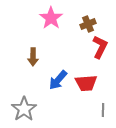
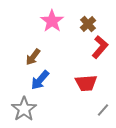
pink star: moved 1 px right, 3 px down
brown cross: rotated 21 degrees counterclockwise
red L-shape: rotated 15 degrees clockwise
brown arrow: rotated 36 degrees clockwise
blue arrow: moved 18 px left
gray line: rotated 40 degrees clockwise
